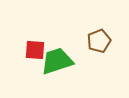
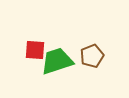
brown pentagon: moved 7 px left, 15 px down
